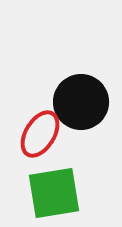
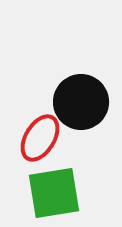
red ellipse: moved 4 px down
